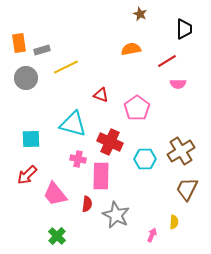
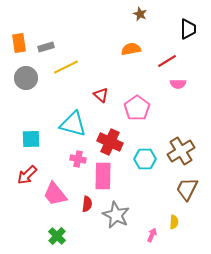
black trapezoid: moved 4 px right
gray rectangle: moved 4 px right, 3 px up
red triangle: rotated 21 degrees clockwise
pink rectangle: moved 2 px right
